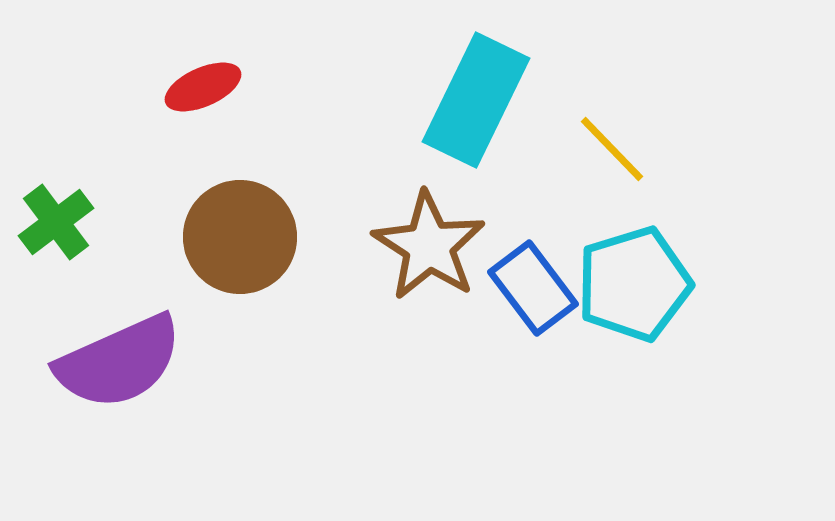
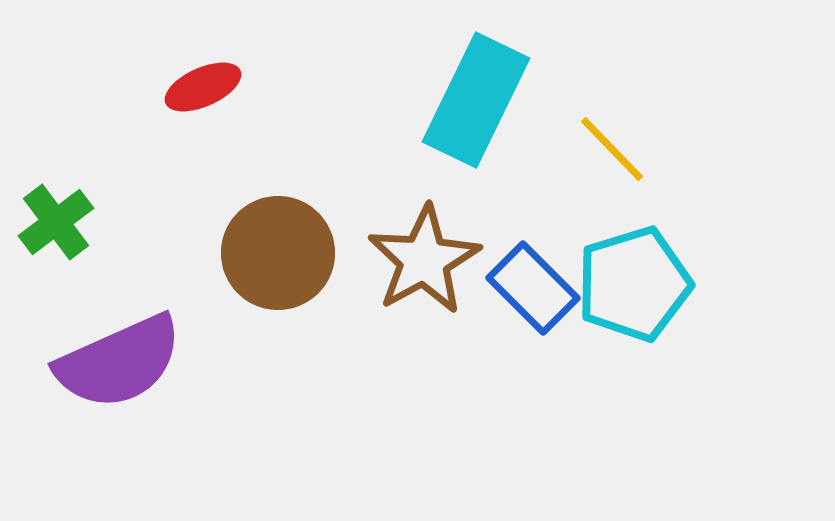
brown circle: moved 38 px right, 16 px down
brown star: moved 5 px left, 14 px down; rotated 10 degrees clockwise
blue rectangle: rotated 8 degrees counterclockwise
